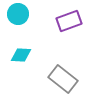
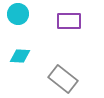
purple rectangle: rotated 20 degrees clockwise
cyan diamond: moved 1 px left, 1 px down
